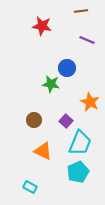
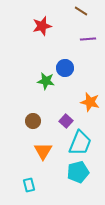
brown line: rotated 40 degrees clockwise
red star: rotated 24 degrees counterclockwise
purple line: moved 1 px right, 1 px up; rotated 28 degrees counterclockwise
blue circle: moved 2 px left
green star: moved 5 px left, 3 px up
orange star: rotated 12 degrees counterclockwise
brown circle: moved 1 px left, 1 px down
orange triangle: rotated 36 degrees clockwise
cyan pentagon: rotated 10 degrees clockwise
cyan rectangle: moved 1 px left, 2 px up; rotated 48 degrees clockwise
